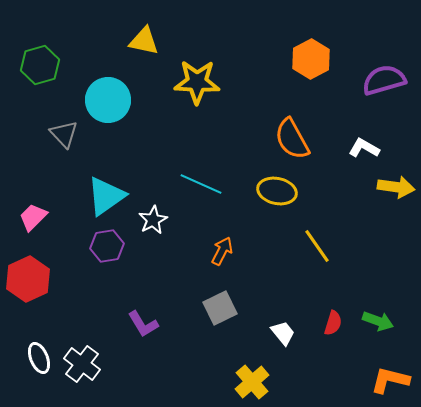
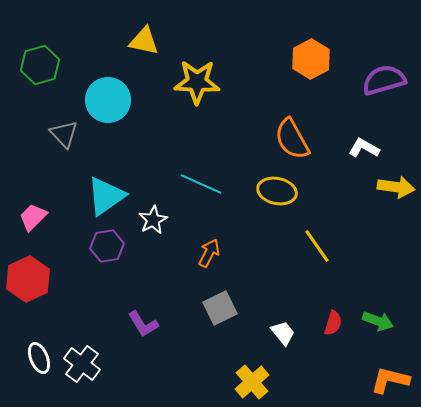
orange arrow: moved 13 px left, 2 px down
